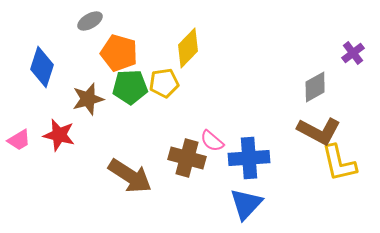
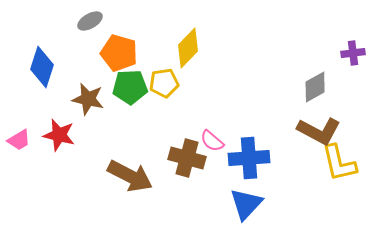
purple cross: rotated 30 degrees clockwise
brown star: rotated 28 degrees clockwise
brown arrow: rotated 6 degrees counterclockwise
